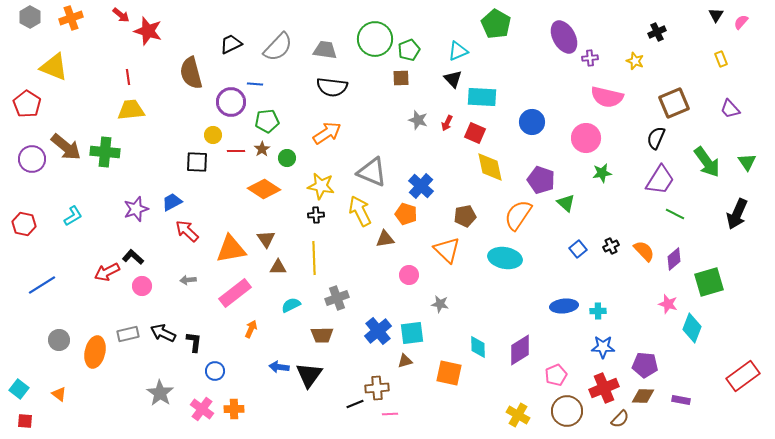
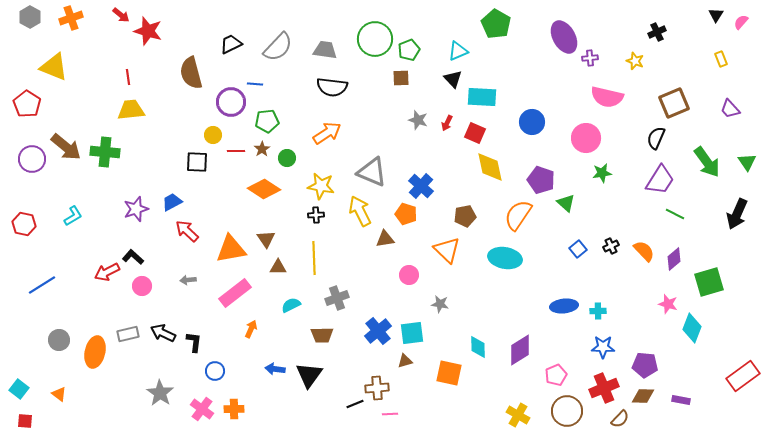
blue arrow at (279, 367): moved 4 px left, 2 px down
